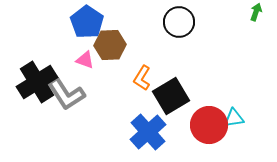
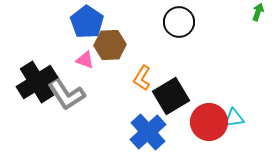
green arrow: moved 2 px right
red circle: moved 3 px up
